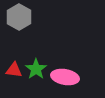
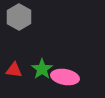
green star: moved 6 px right
